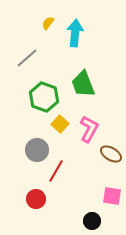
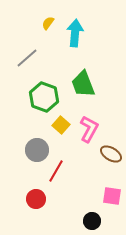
yellow square: moved 1 px right, 1 px down
